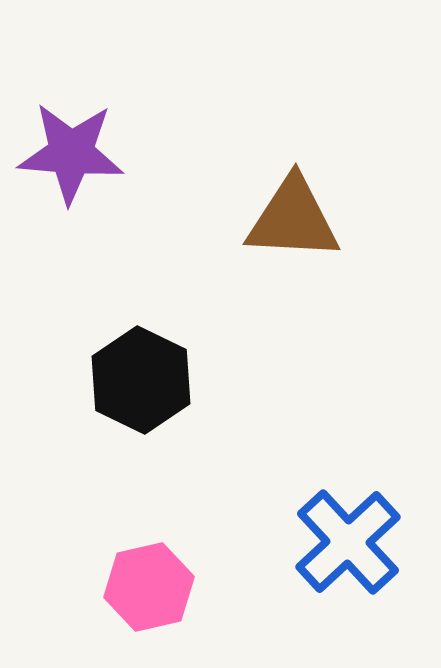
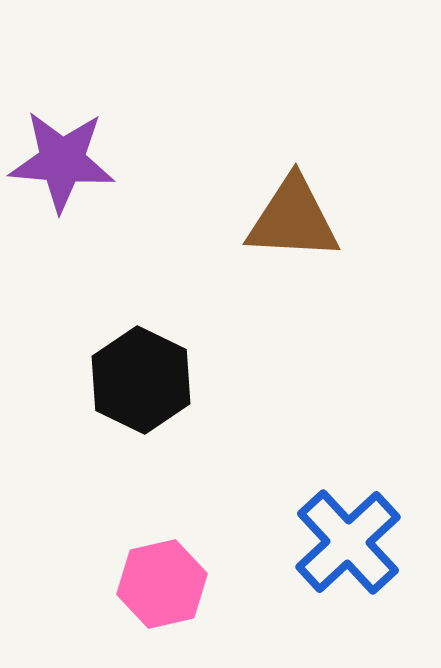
purple star: moved 9 px left, 8 px down
pink hexagon: moved 13 px right, 3 px up
